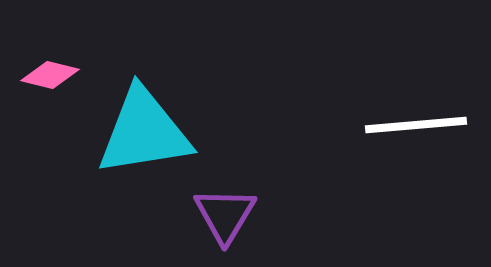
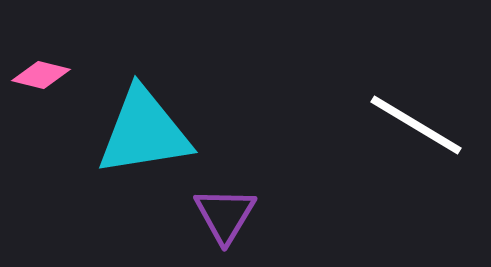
pink diamond: moved 9 px left
white line: rotated 36 degrees clockwise
